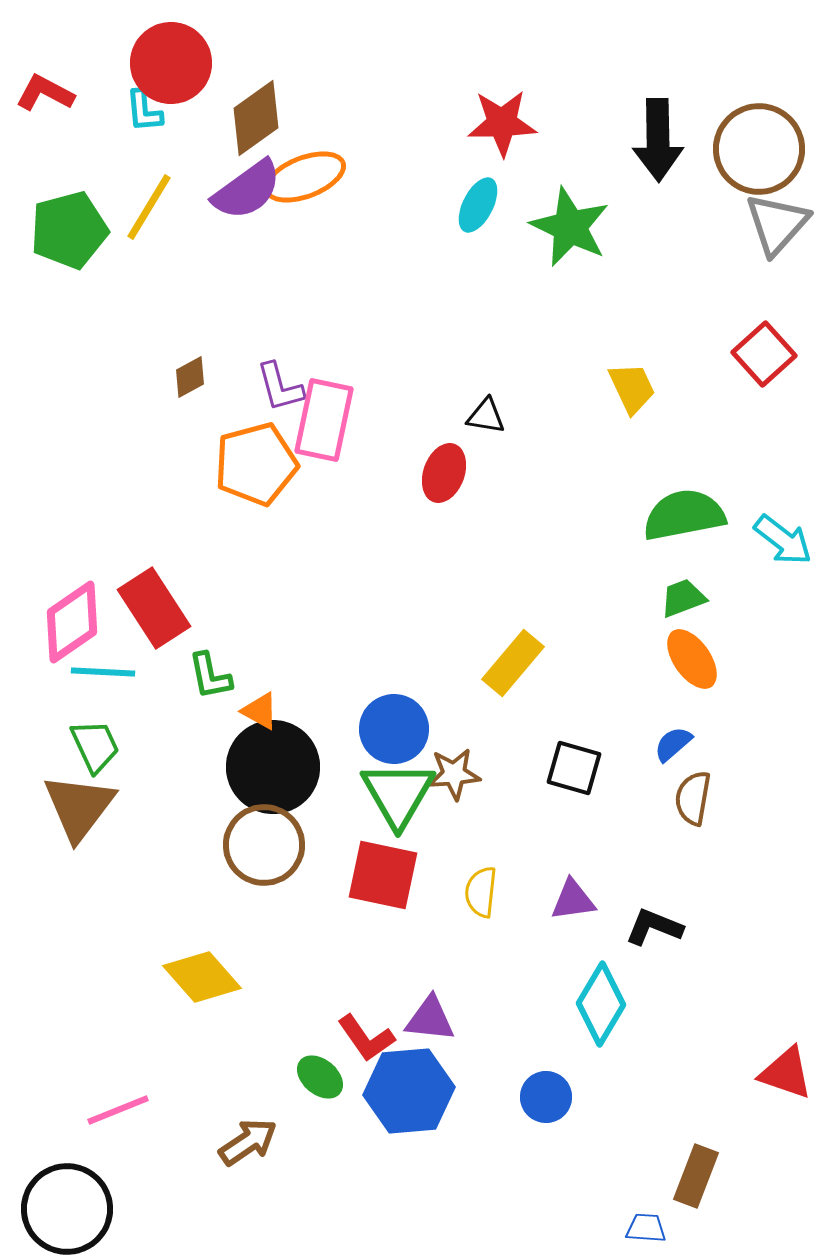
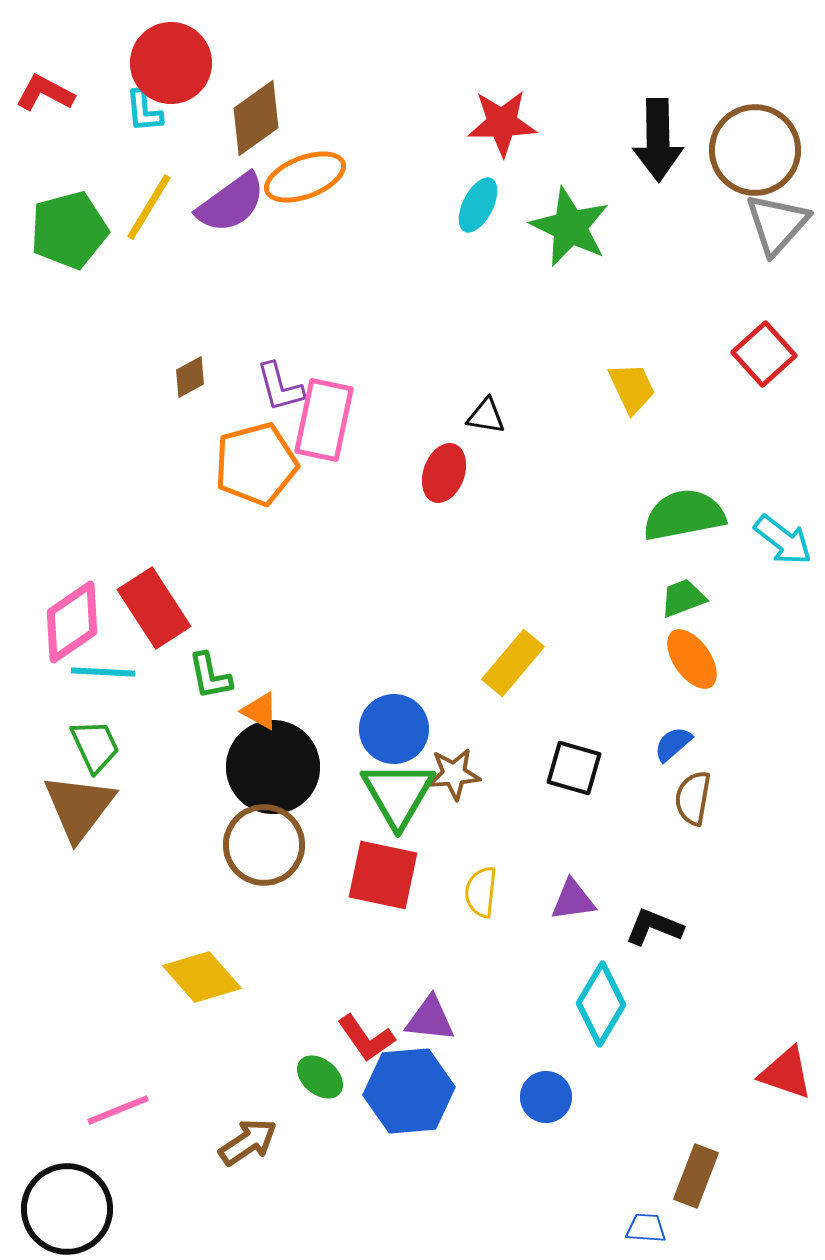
brown circle at (759, 149): moved 4 px left, 1 px down
purple semicircle at (247, 190): moved 16 px left, 13 px down
